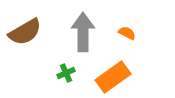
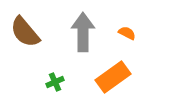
brown semicircle: rotated 80 degrees clockwise
green cross: moved 11 px left, 9 px down
